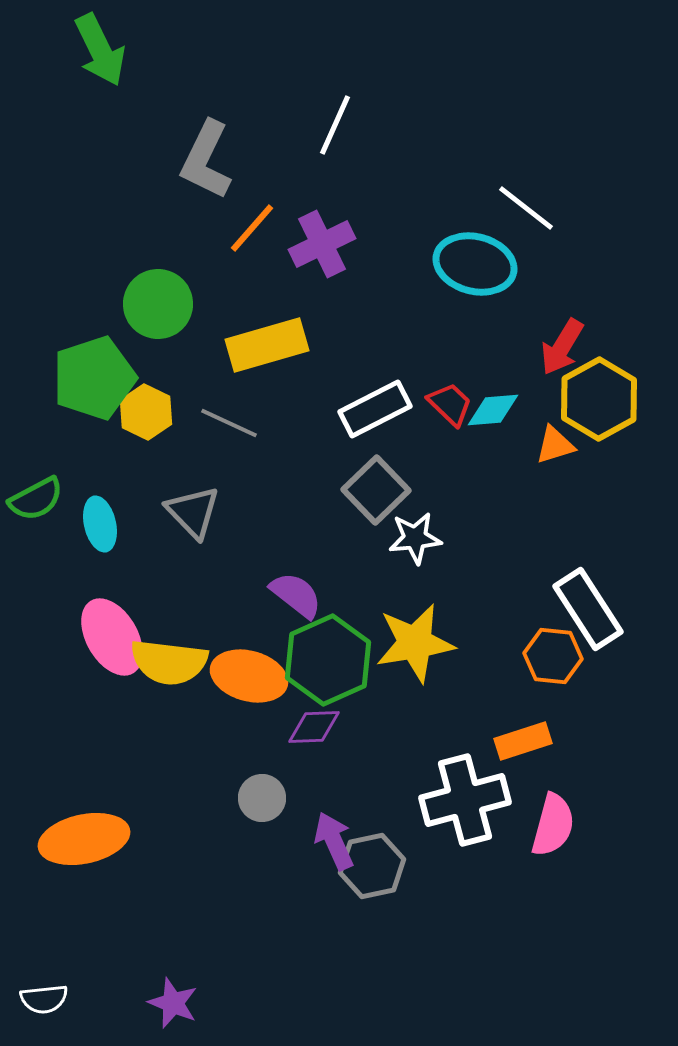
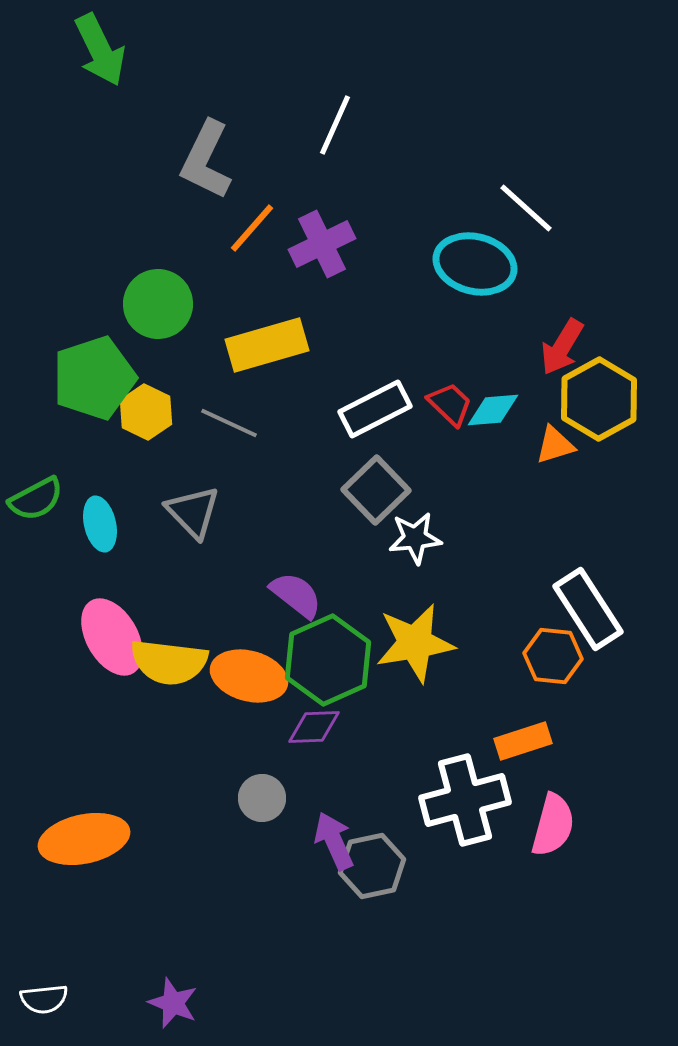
white line at (526, 208): rotated 4 degrees clockwise
